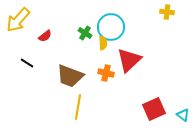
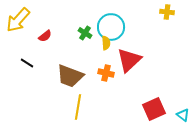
yellow semicircle: moved 3 px right
